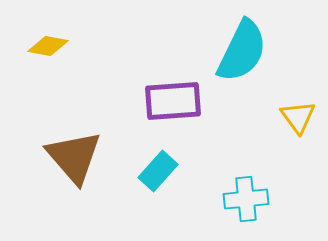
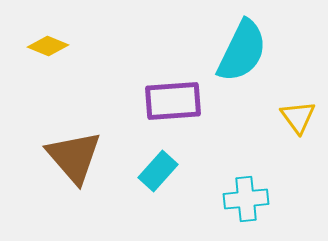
yellow diamond: rotated 12 degrees clockwise
